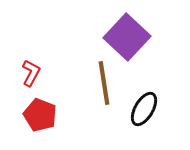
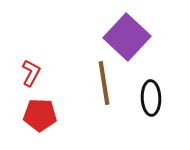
black ellipse: moved 7 px right, 11 px up; rotated 32 degrees counterclockwise
red pentagon: rotated 20 degrees counterclockwise
